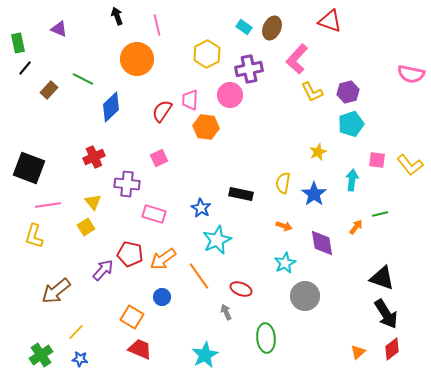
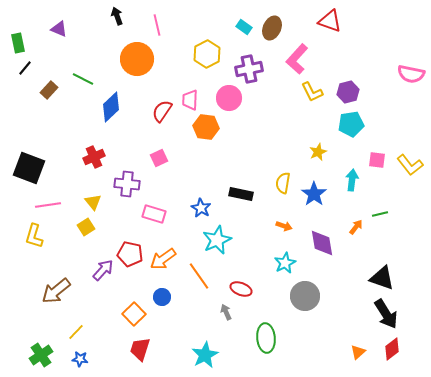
pink circle at (230, 95): moved 1 px left, 3 px down
cyan pentagon at (351, 124): rotated 10 degrees clockwise
orange square at (132, 317): moved 2 px right, 3 px up; rotated 15 degrees clockwise
red trapezoid at (140, 349): rotated 95 degrees counterclockwise
